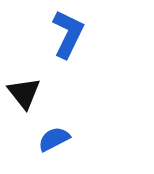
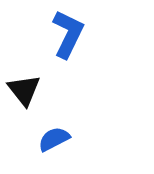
black triangle: moved 3 px up
